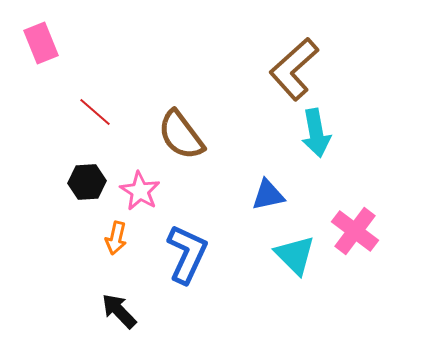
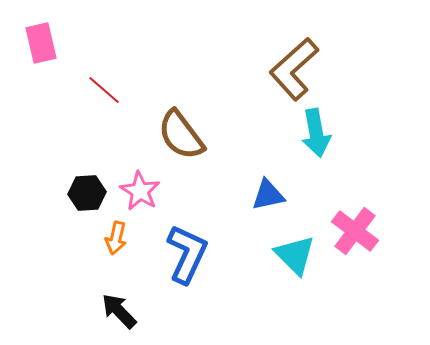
pink rectangle: rotated 9 degrees clockwise
red line: moved 9 px right, 22 px up
black hexagon: moved 11 px down
